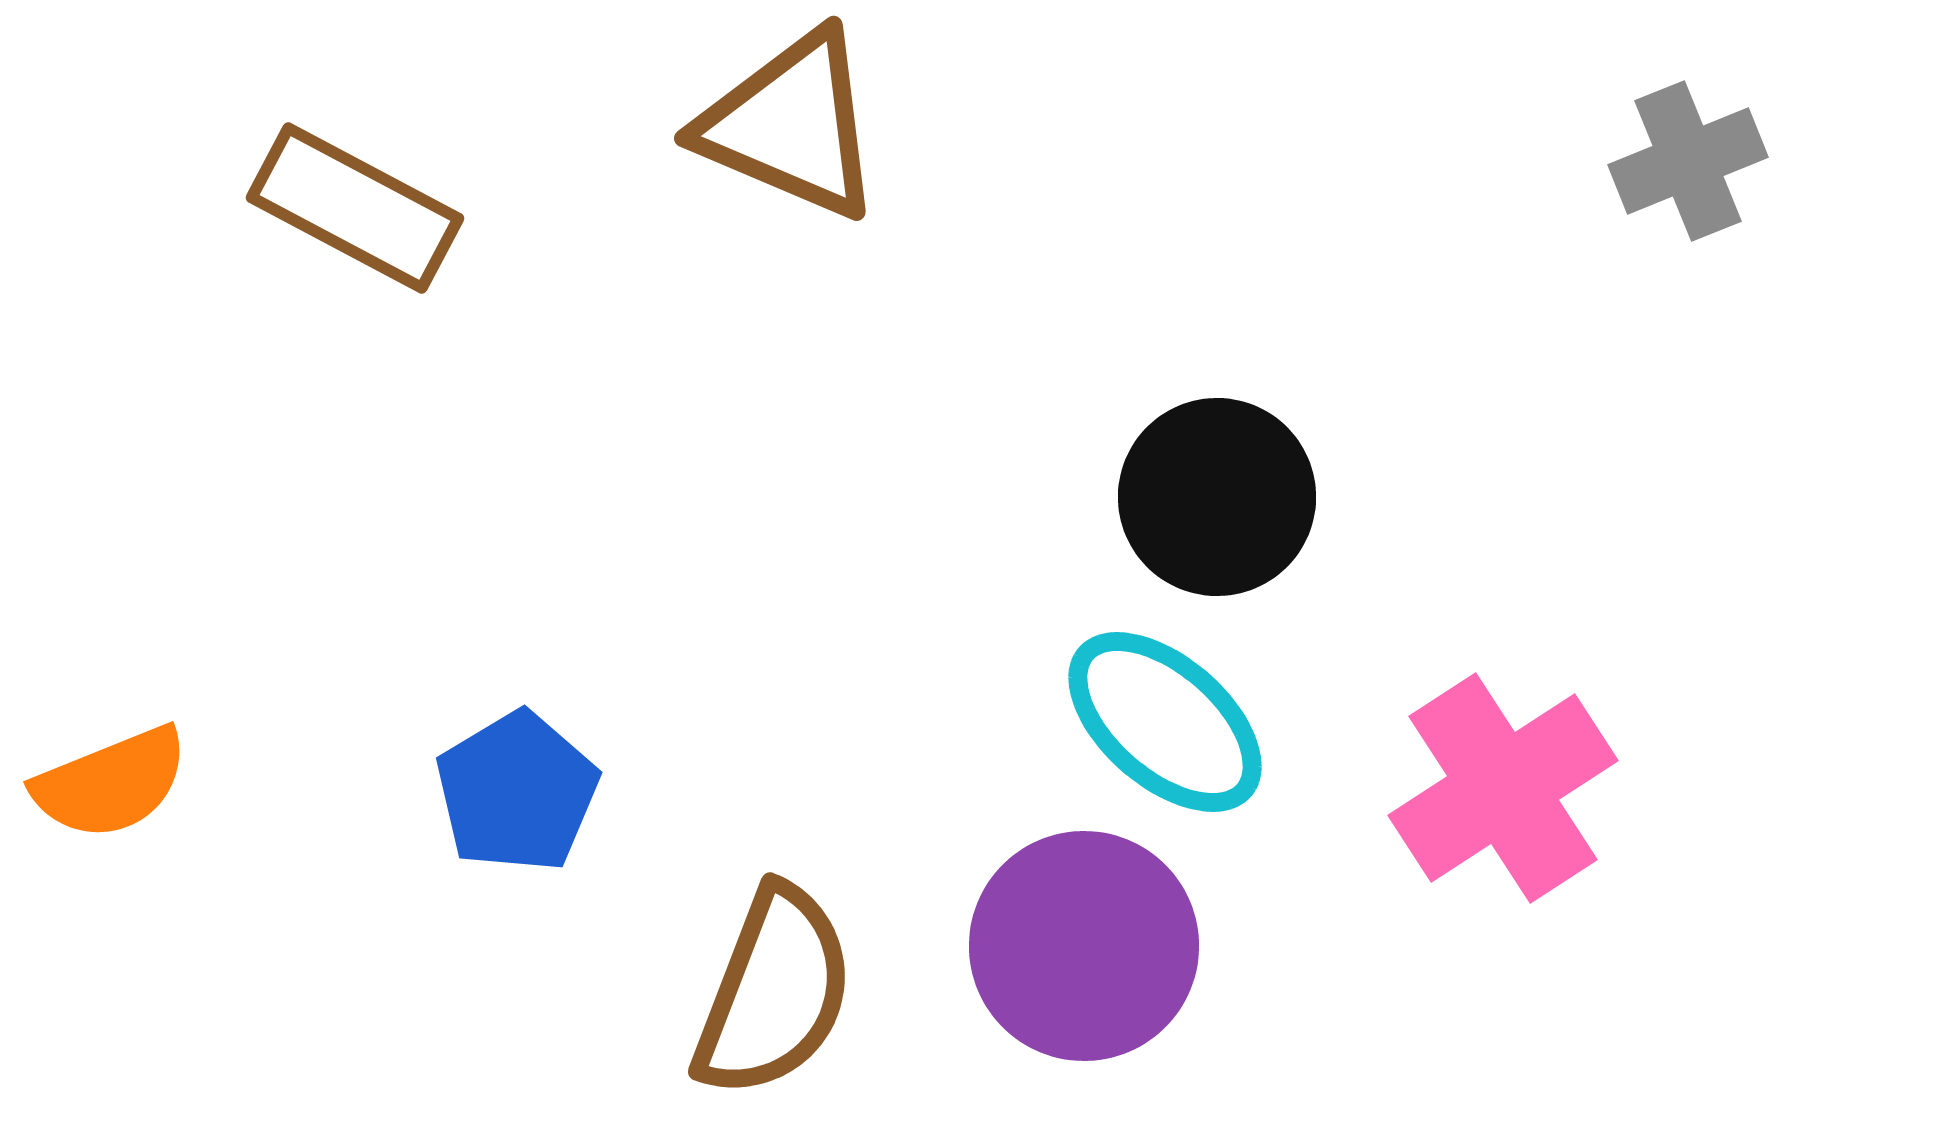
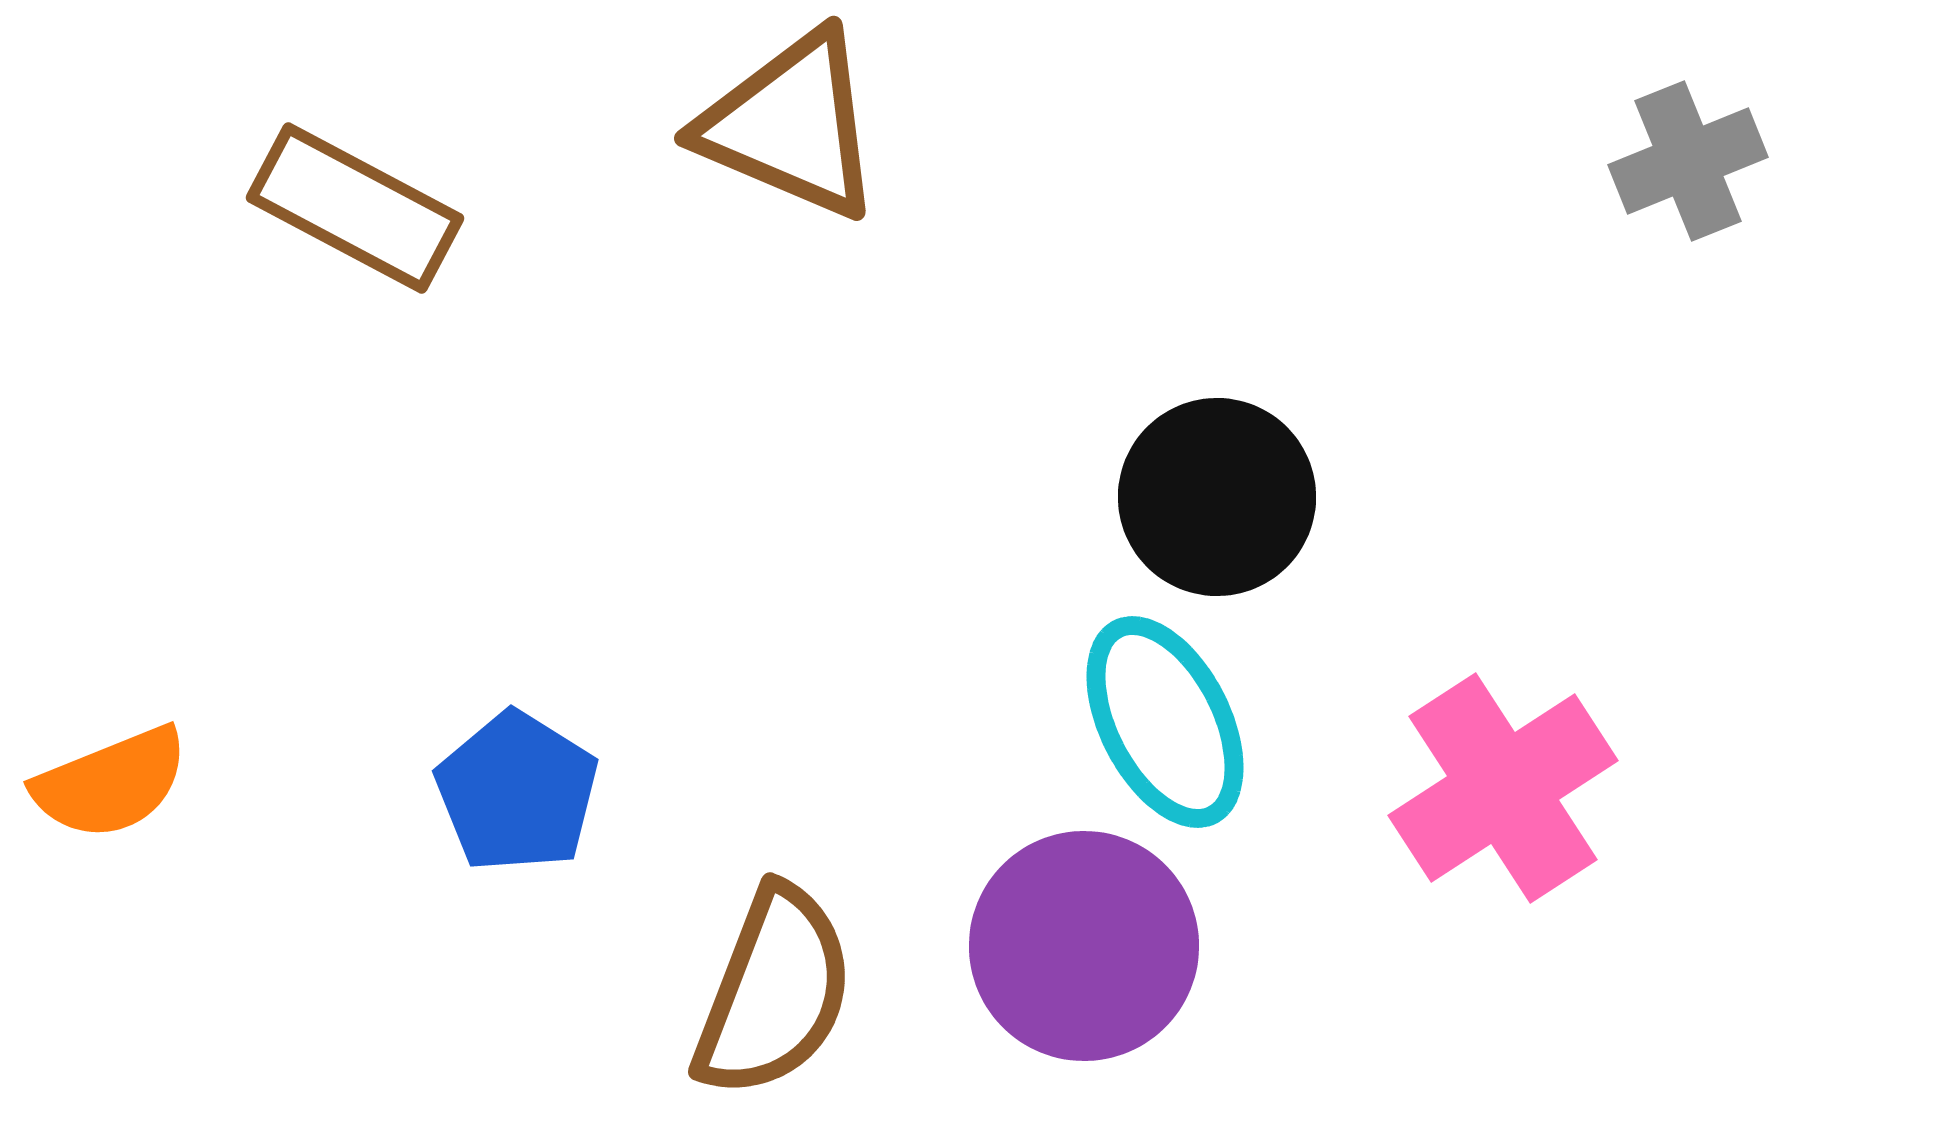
cyan ellipse: rotated 22 degrees clockwise
blue pentagon: rotated 9 degrees counterclockwise
